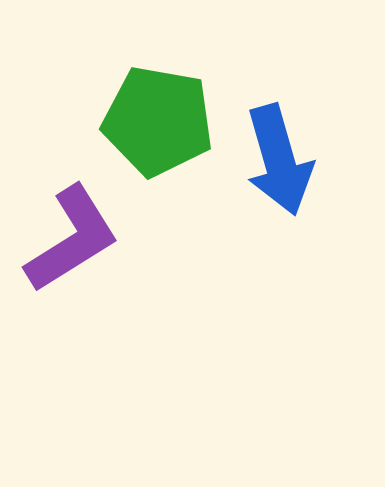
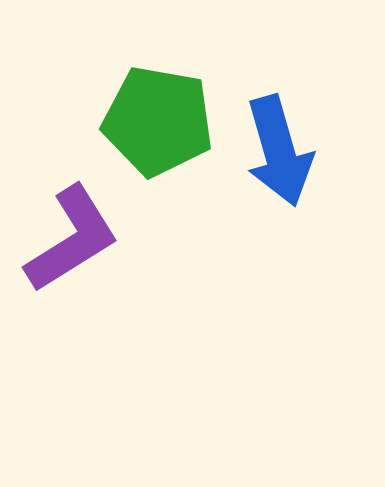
blue arrow: moved 9 px up
